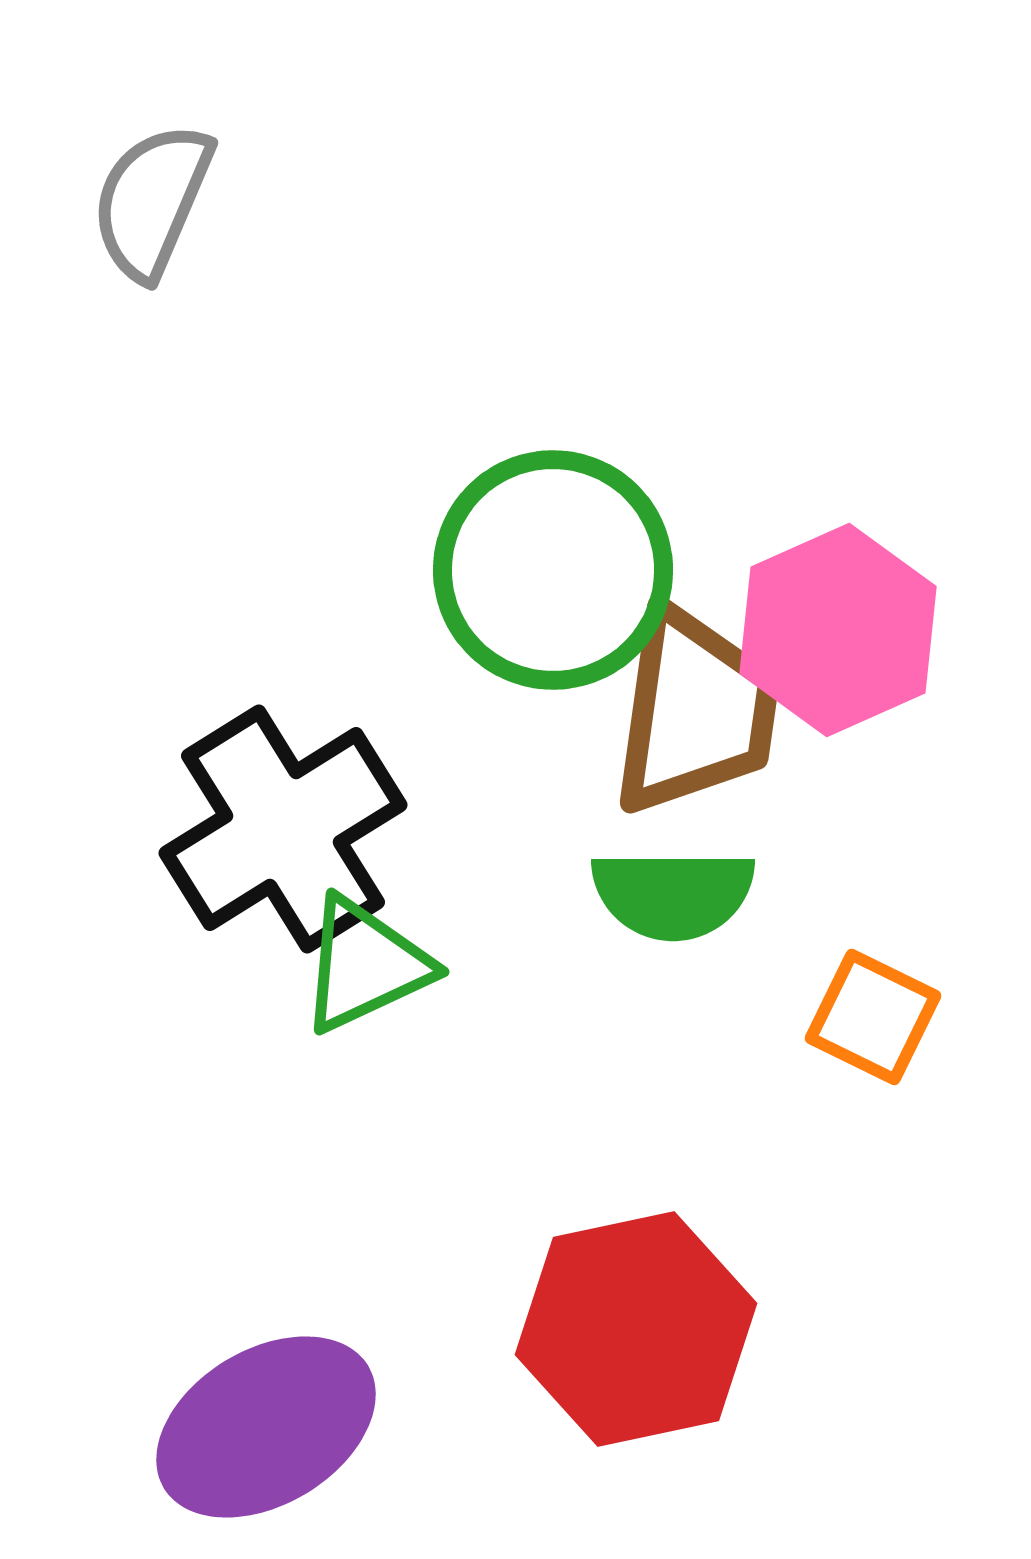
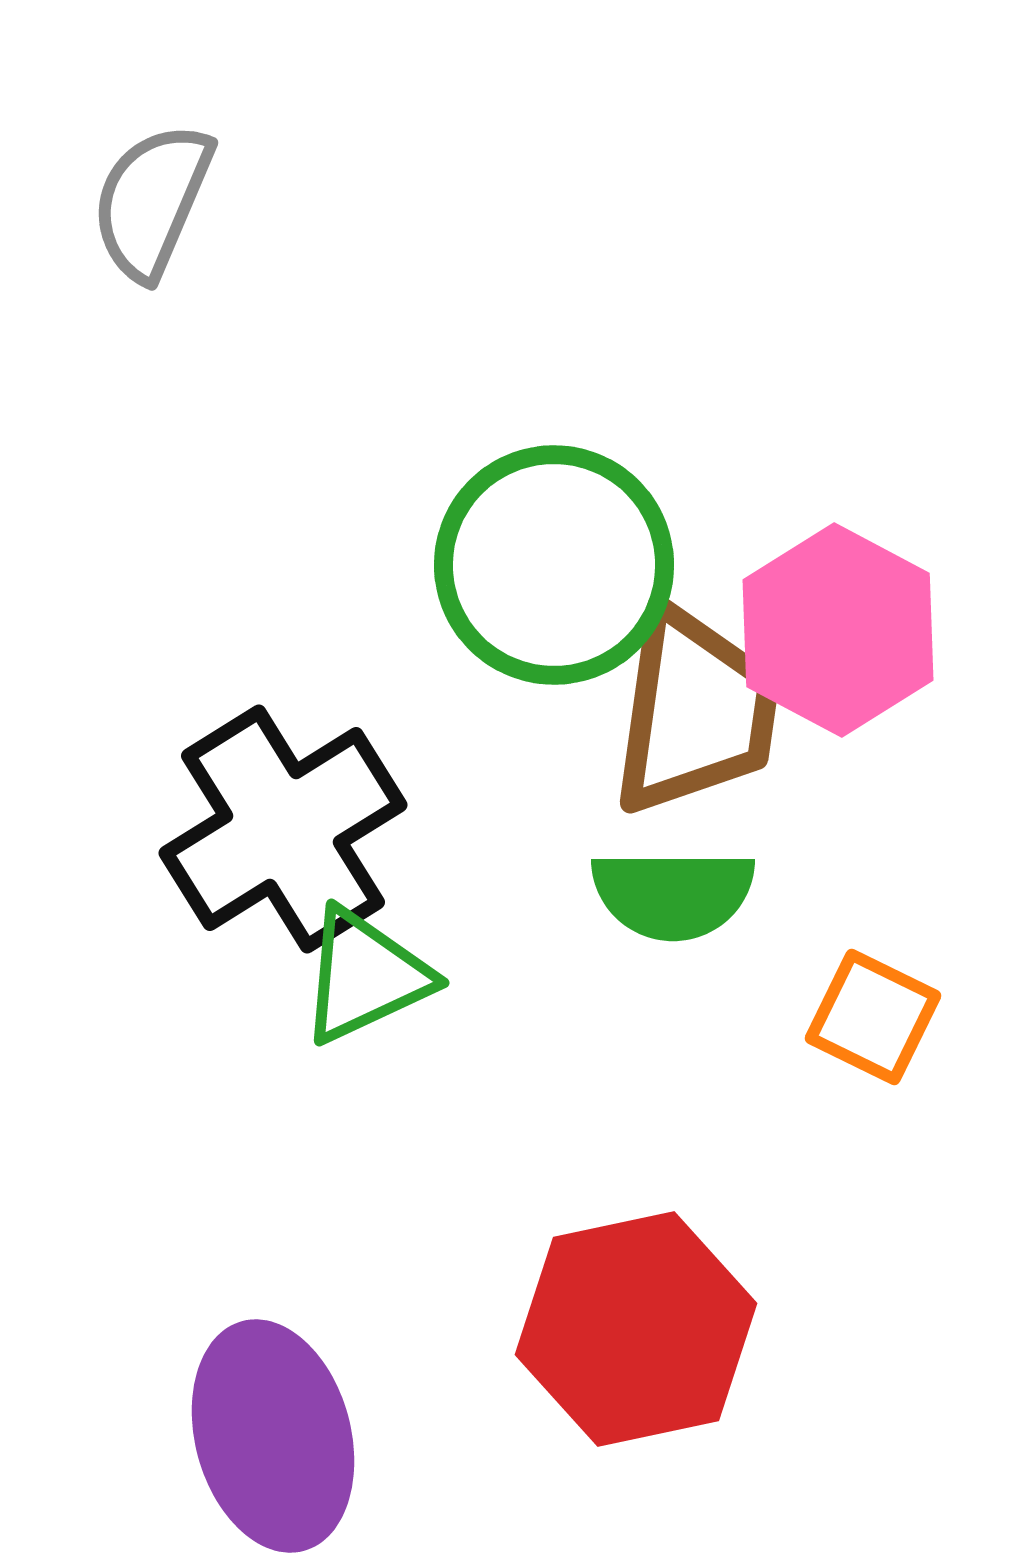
green circle: moved 1 px right, 5 px up
pink hexagon: rotated 8 degrees counterclockwise
green triangle: moved 11 px down
purple ellipse: moved 7 px right, 9 px down; rotated 74 degrees counterclockwise
